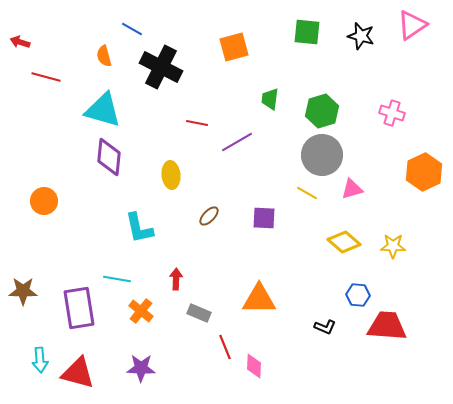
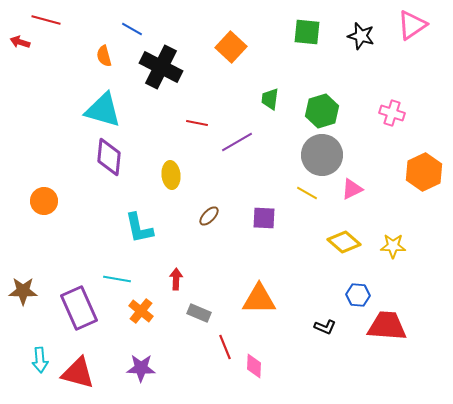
orange square at (234, 47): moved 3 px left; rotated 32 degrees counterclockwise
red line at (46, 77): moved 57 px up
pink triangle at (352, 189): rotated 10 degrees counterclockwise
purple rectangle at (79, 308): rotated 15 degrees counterclockwise
